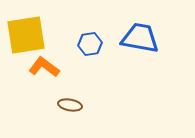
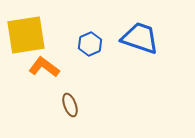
blue trapezoid: rotated 9 degrees clockwise
blue hexagon: rotated 15 degrees counterclockwise
brown ellipse: rotated 60 degrees clockwise
